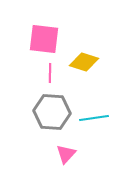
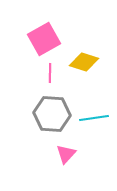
pink square: rotated 36 degrees counterclockwise
gray hexagon: moved 2 px down
